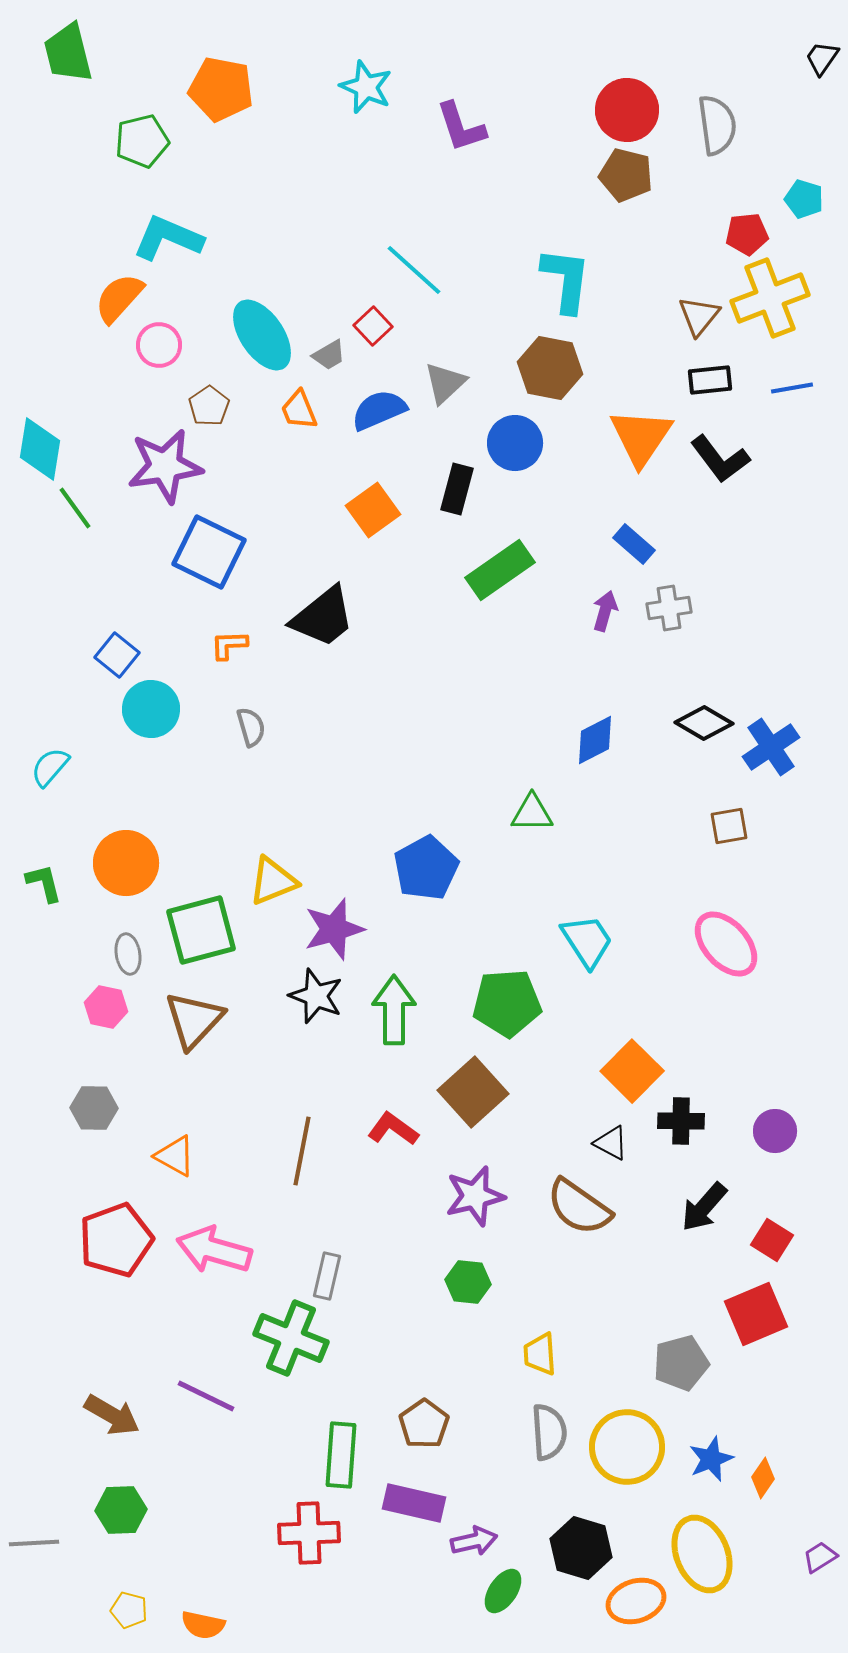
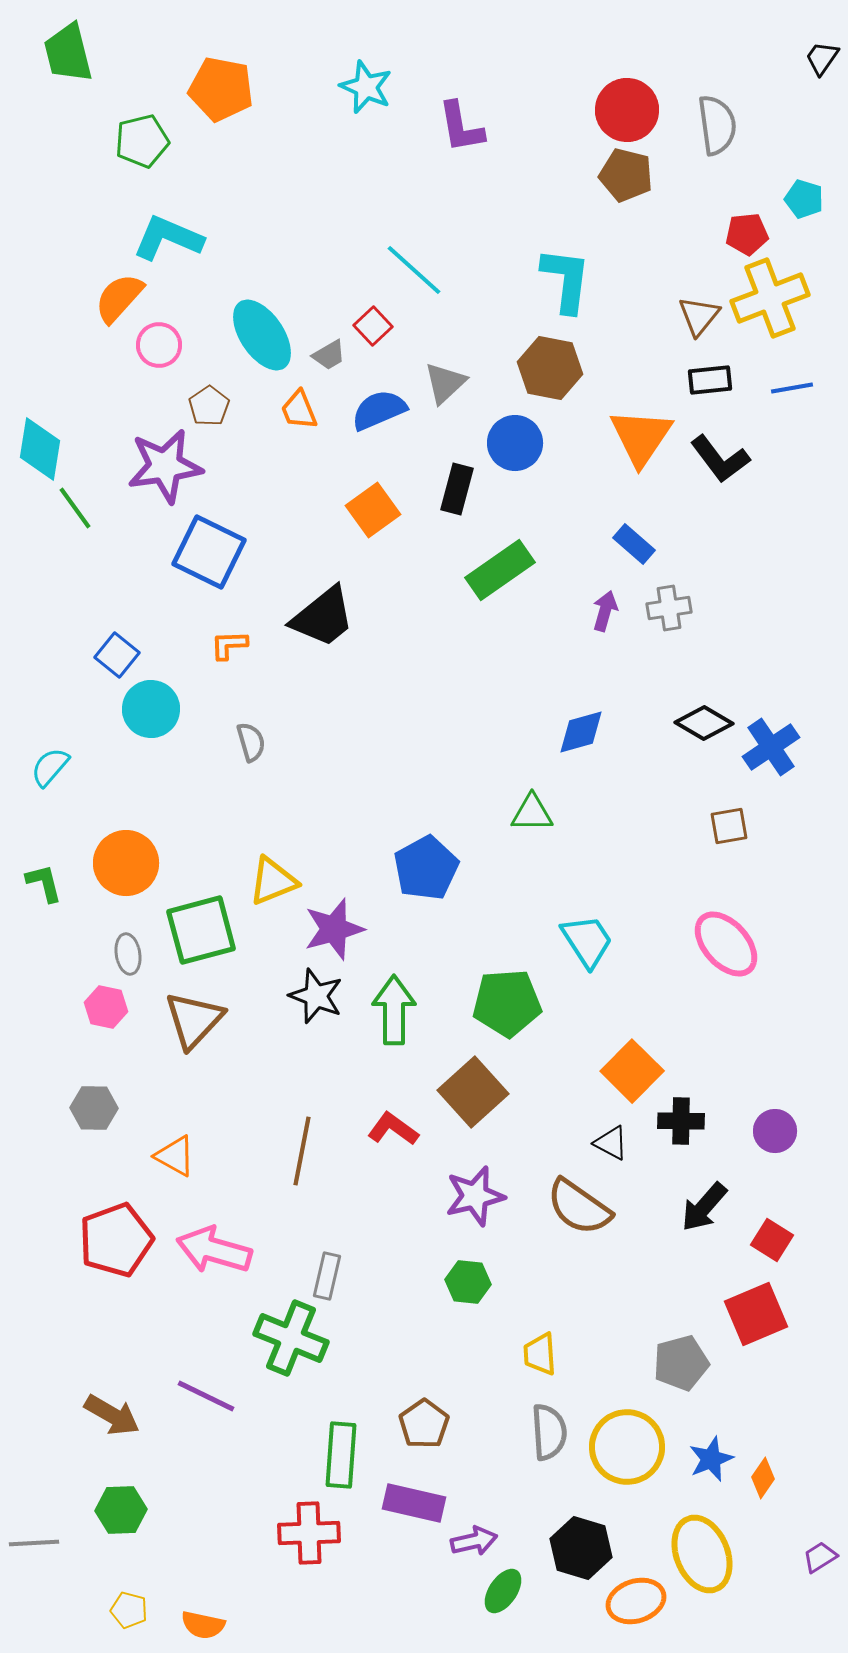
purple L-shape at (461, 127): rotated 8 degrees clockwise
gray semicircle at (251, 727): moved 15 px down
blue diamond at (595, 740): moved 14 px left, 8 px up; rotated 12 degrees clockwise
